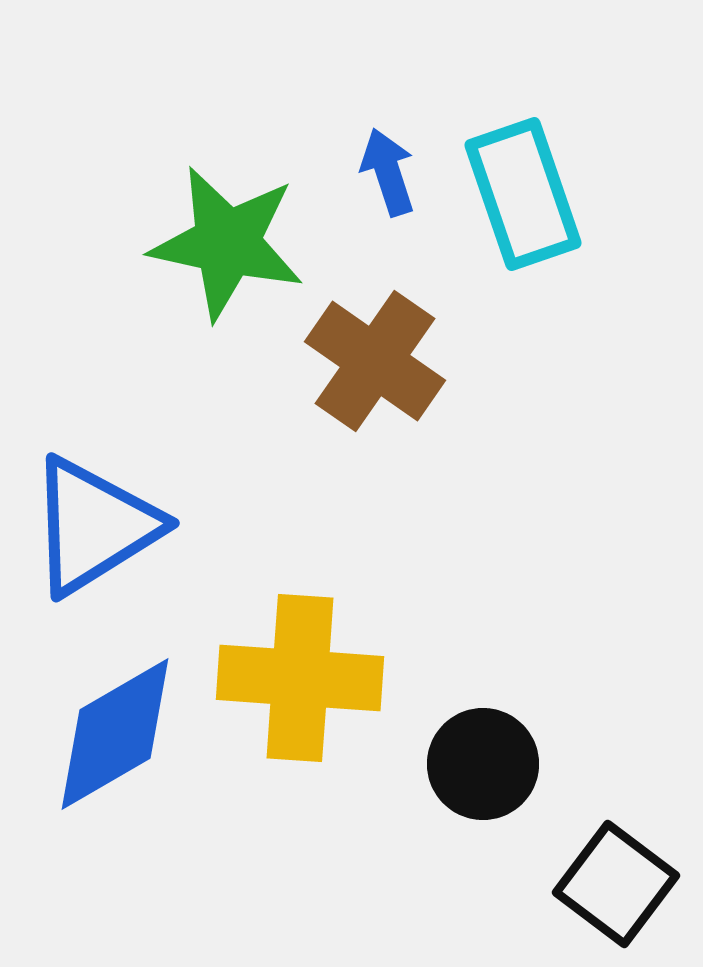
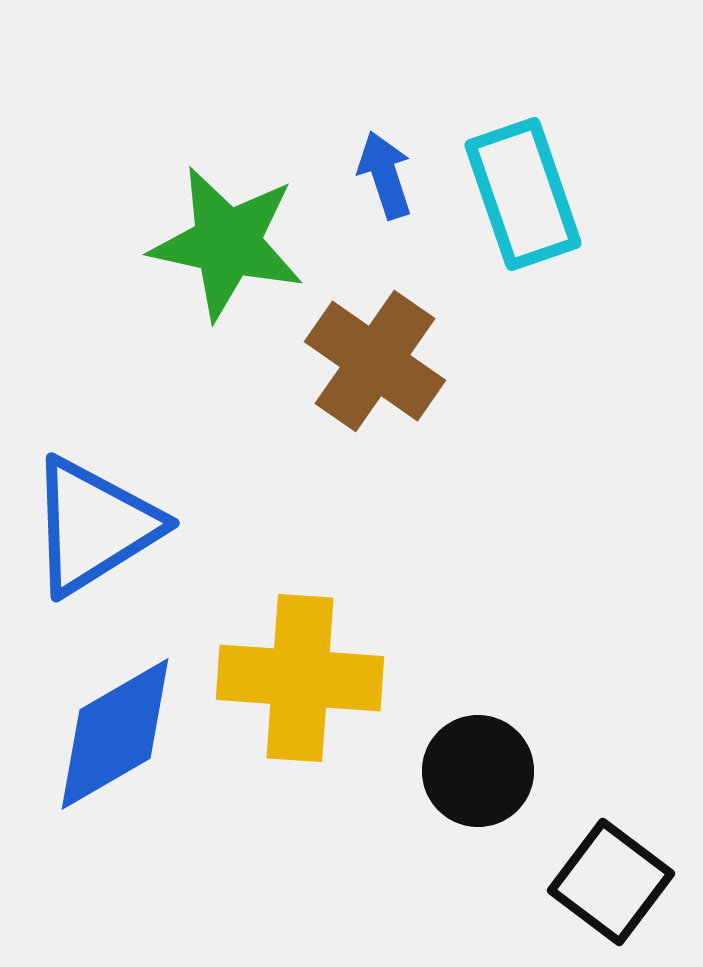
blue arrow: moved 3 px left, 3 px down
black circle: moved 5 px left, 7 px down
black square: moved 5 px left, 2 px up
